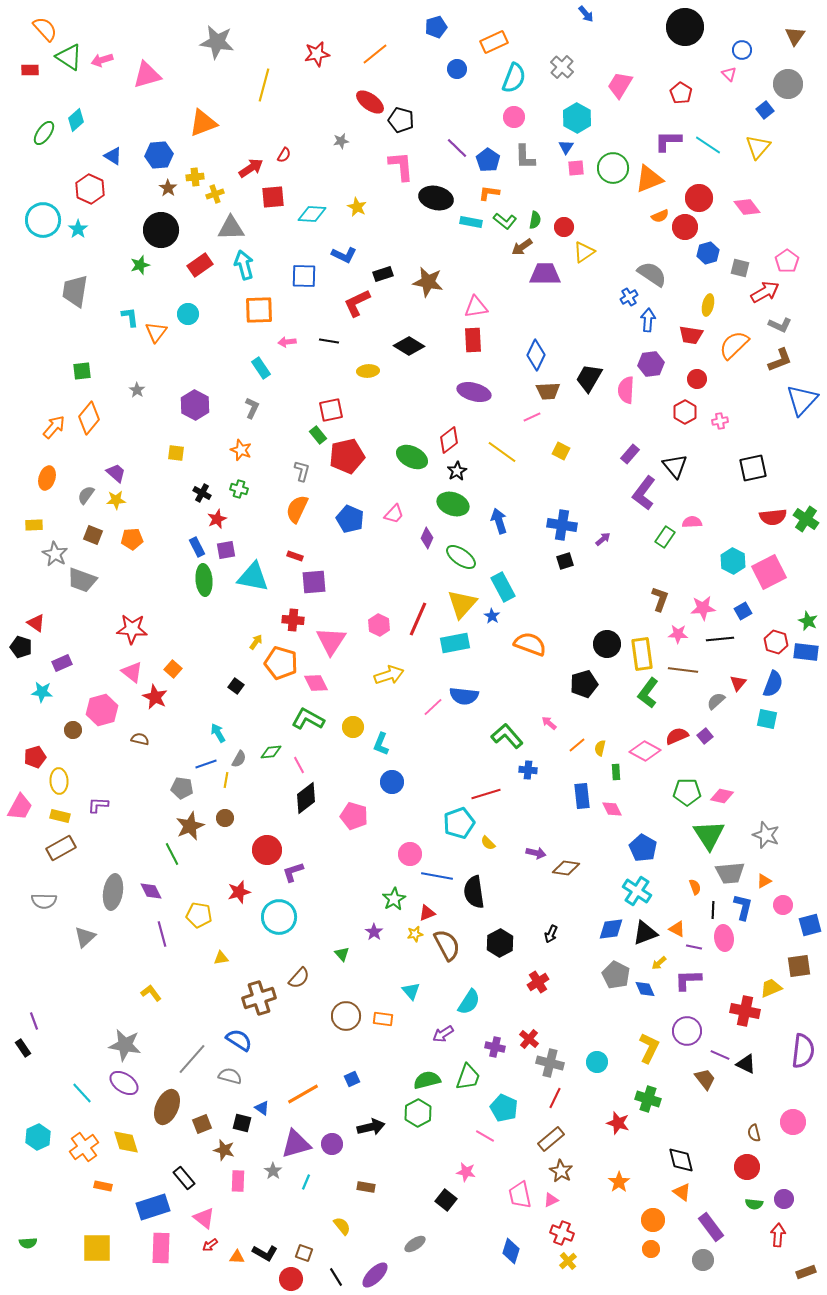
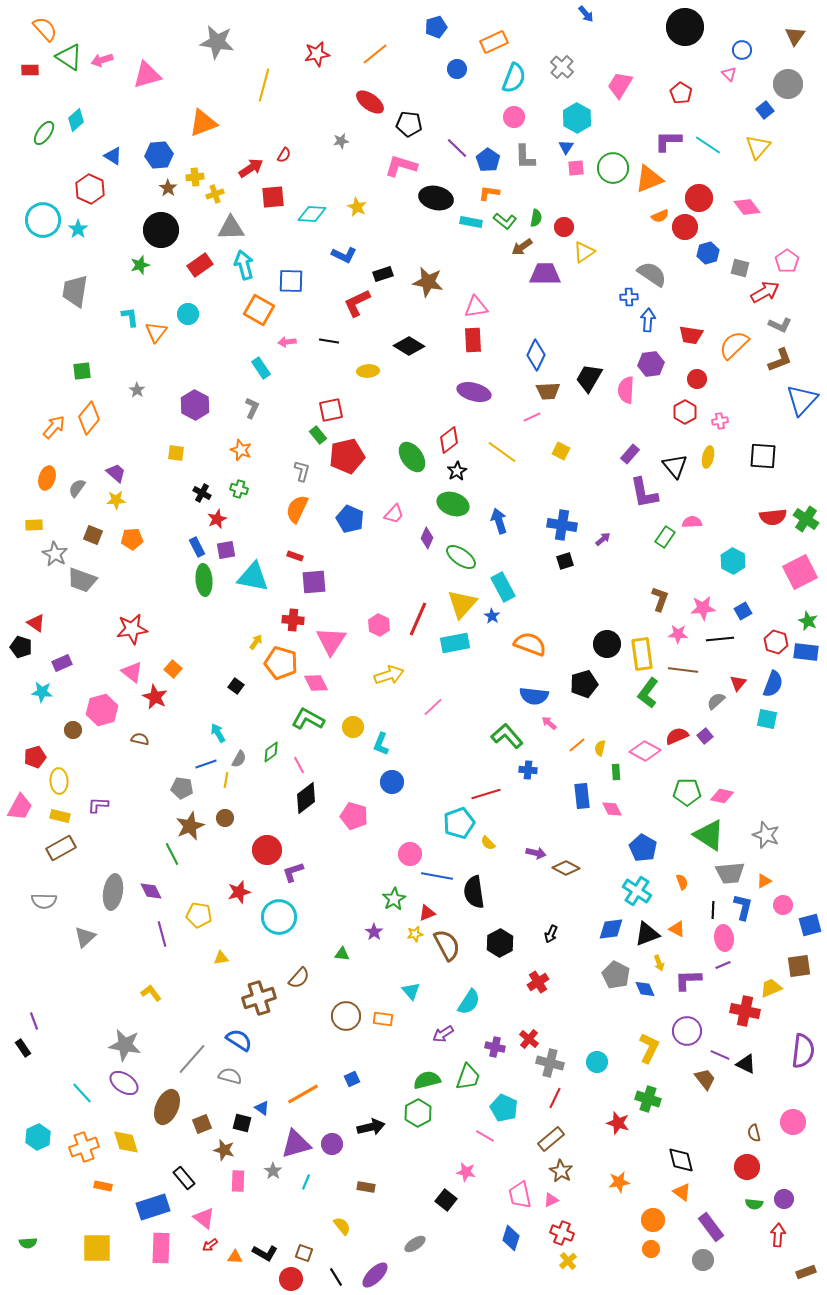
black pentagon at (401, 120): moved 8 px right, 4 px down; rotated 10 degrees counterclockwise
pink L-shape at (401, 166): rotated 68 degrees counterclockwise
green semicircle at (535, 220): moved 1 px right, 2 px up
blue square at (304, 276): moved 13 px left, 5 px down
blue cross at (629, 297): rotated 30 degrees clockwise
yellow ellipse at (708, 305): moved 152 px down
orange square at (259, 310): rotated 32 degrees clockwise
green ellipse at (412, 457): rotated 28 degrees clockwise
black square at (753, 468): moved 10 px right, 12 px up; rotated 16 degrees clockwise
purple L-shape at (644, 493): rotated 48 degrees counterclockwise
gray semicircle at (86, 495): moved 9 px left, 7 px up
pink square at (769, 572): moved 31 px right
red star at (132, 629): rotated 12 degrees counterclockwise
blue semicircle at (464, 696): moved 70 px right
green diamond at (271, 752): rotated 30 degrees counterclockwise
green triangle at (709, 835): rotated 24 degrees counterclockwise
brown diamond at (566, 868): rotated 20 degrees clockwise
orange semicircle at (695, 887): moved 13 px left, 5 px up
black triangle at (645, 933): moved 2 px right, 1 px down
purple line at (694, 947): moved 29 px right, 18 px down; rotated 35 degrees counterclockwise
green triangle at (342, 954): rotated 42 degrees counterclockwise
yellow arrow at (659, 963): rotated 70 degrees counterclockwise
orange cross at (84, 1147): rotated 16 degrees clockwise
orange star at (619, 1182): rotated 25 degrees clockwise
blue diamond at (511, 1251): moved 13 px up
orange triangle at (237, 1257): moved 2 px left
